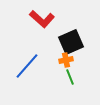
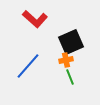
red L-shape: moved 7 px left
blue line: moved 1 px right
